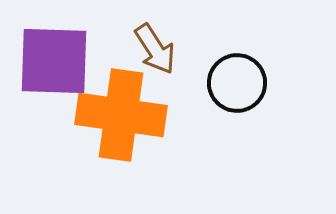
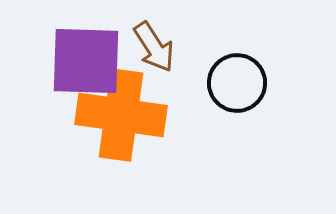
brown arrow: moved 1 px left, 2 px up
purple square: moved 32 px right
